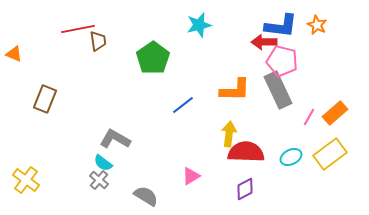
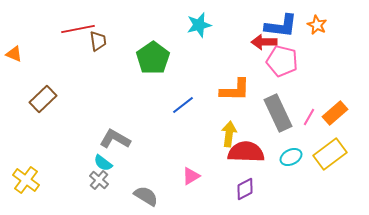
gray rectangle: moved 23 px down
brown rectangle: moved 2 px left; rotated 24 degrees clockwise
